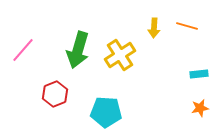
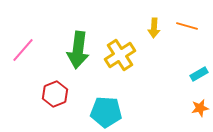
green arrow: rotated 9 degrees counterclockwise
cyan rectangle: rotated 24 degrees counterclockwise
